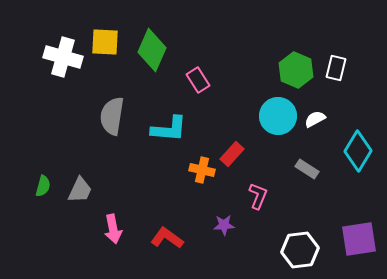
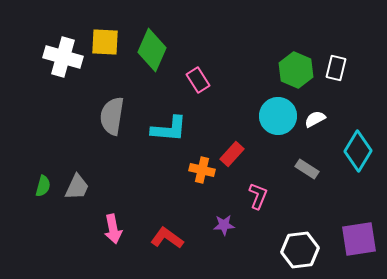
gray trapezoid: moved 3 px left, 3 px up
